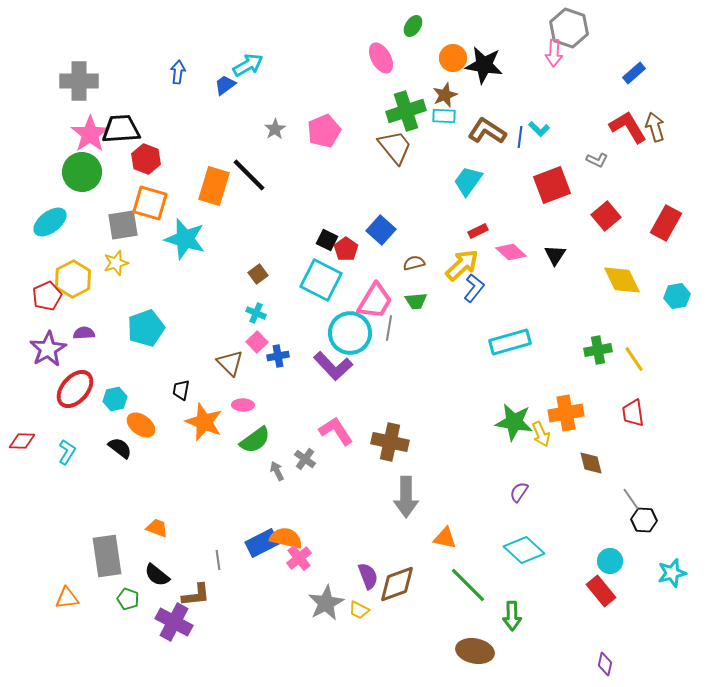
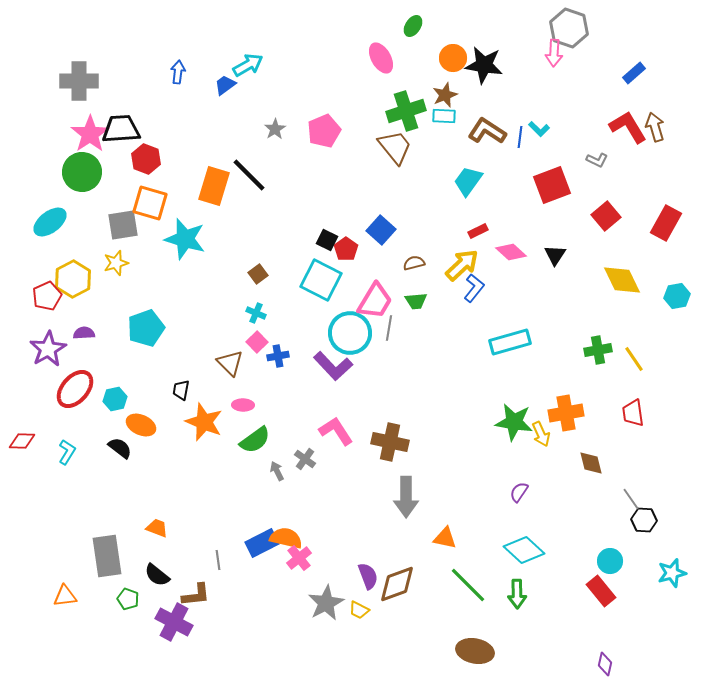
orange ellipse at (141, 425): rotated 12 degrees counterclockwise
orange triangle at (67, 598): moved 2 px left, 2 px up
green arrow at (512, 616): moved 5 px right, 22 px up
